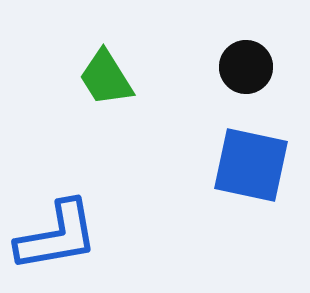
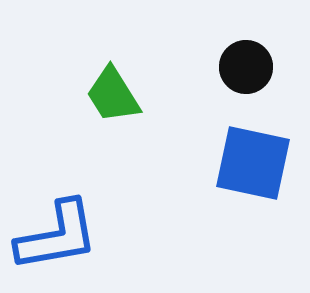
green trapezoid: moved 7 px right, 17 px down
blue square: moved 2 px right, 2 px up
